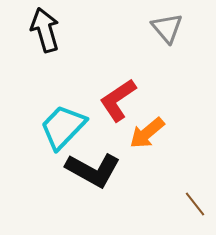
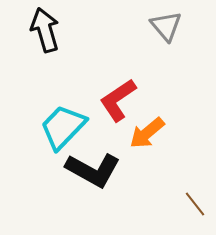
gray triangle: moved 1 px left, 2 px up
